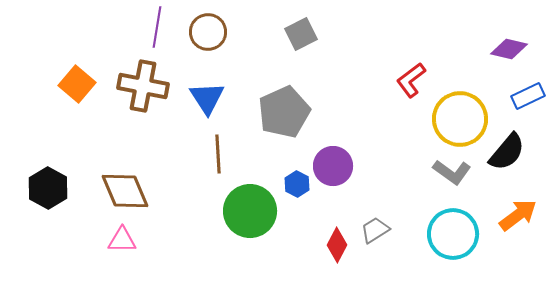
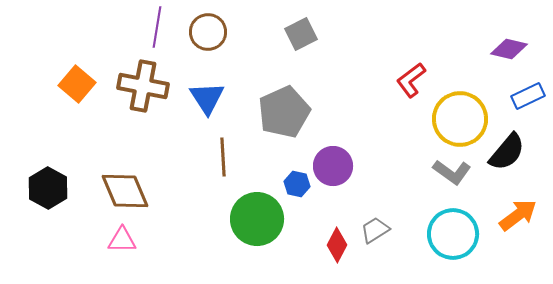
brown line: moved 5 px right, 3 px down
blue hexagon: rotated 15 degrees counterclockwise
green circle: moved 7 px right, 8 px down
